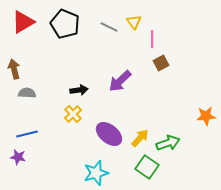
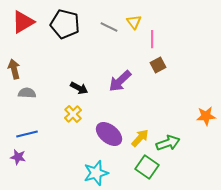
black pentagon: rotated 8 degrees counterclockwise
brown square: moved 3 px left, 2 px down
black arrow: moved 2 px up; rotated 36 degrees clockwise
